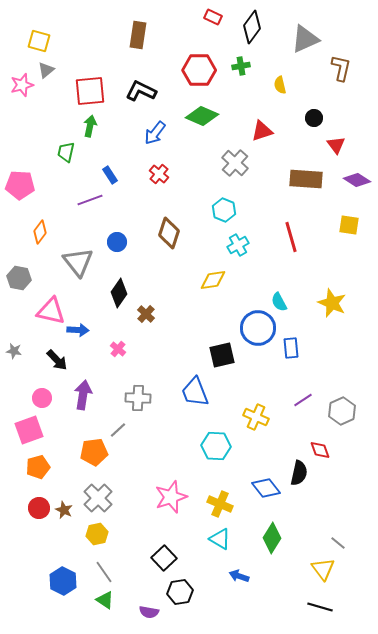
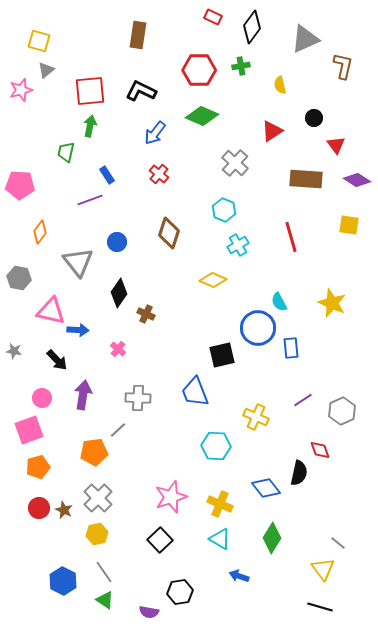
brown L-shape at (341, 68): moved 2 px right, 2 px up
pink star at (22, 85): moved 1 px left, 5 px down
red triangle at (262, 131): moved 10 px right; rotated 15 degrees counterclockwise
blue rectangle at (110, 175): moved 3 px left
yellow diamond at (213, 280): rotated 32 degrees clockwise
brown cross at (146, 314): rotated 18 degrees counterclockwise
black square at (164, 558): moved 4 px left, 18 px up
